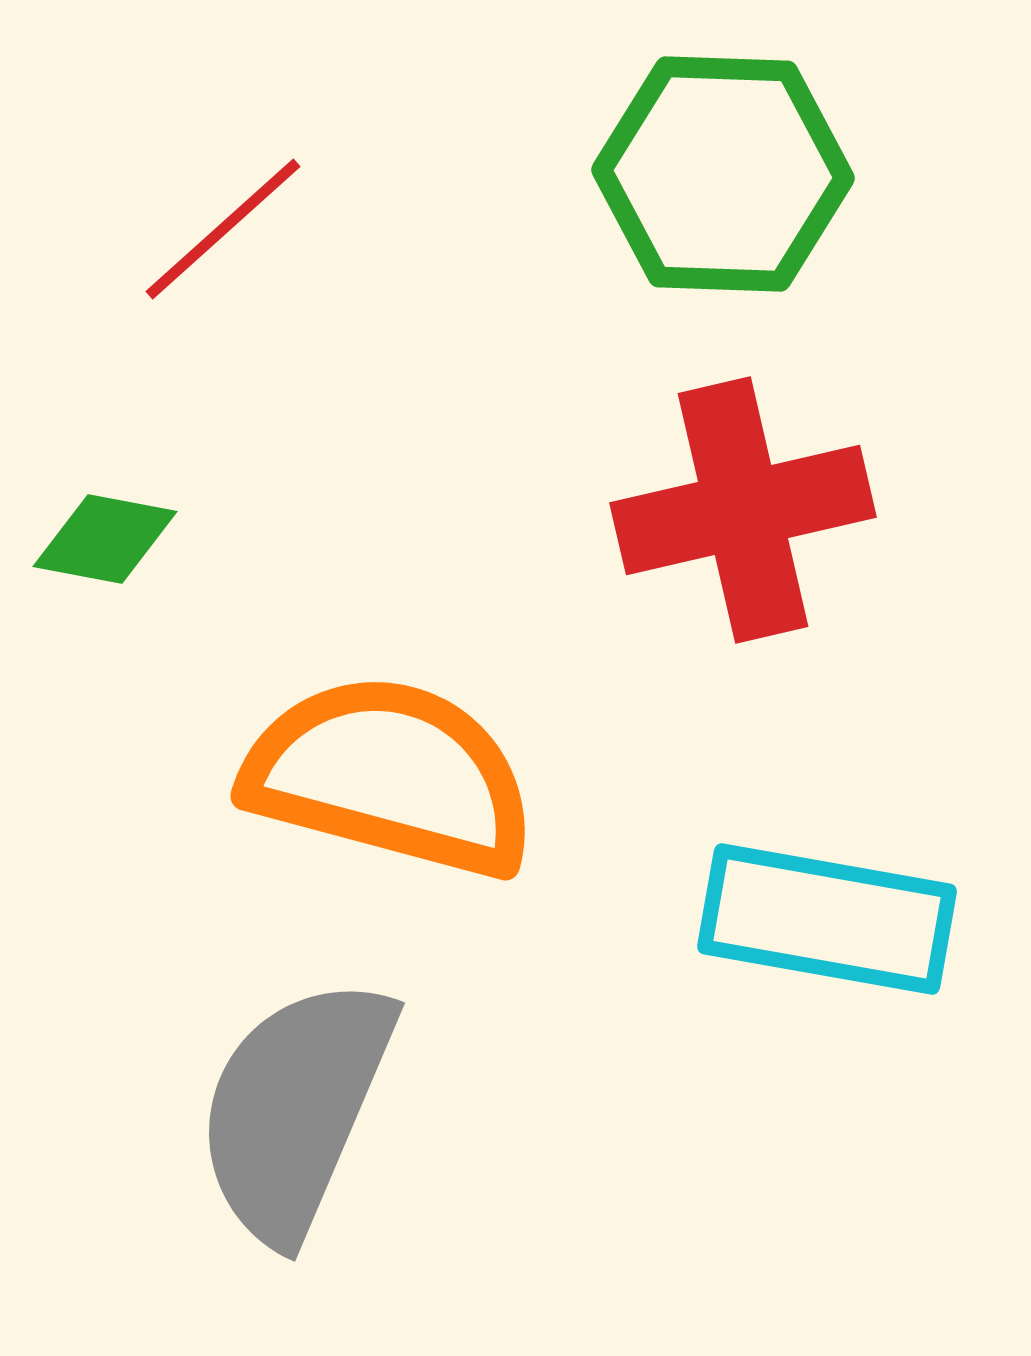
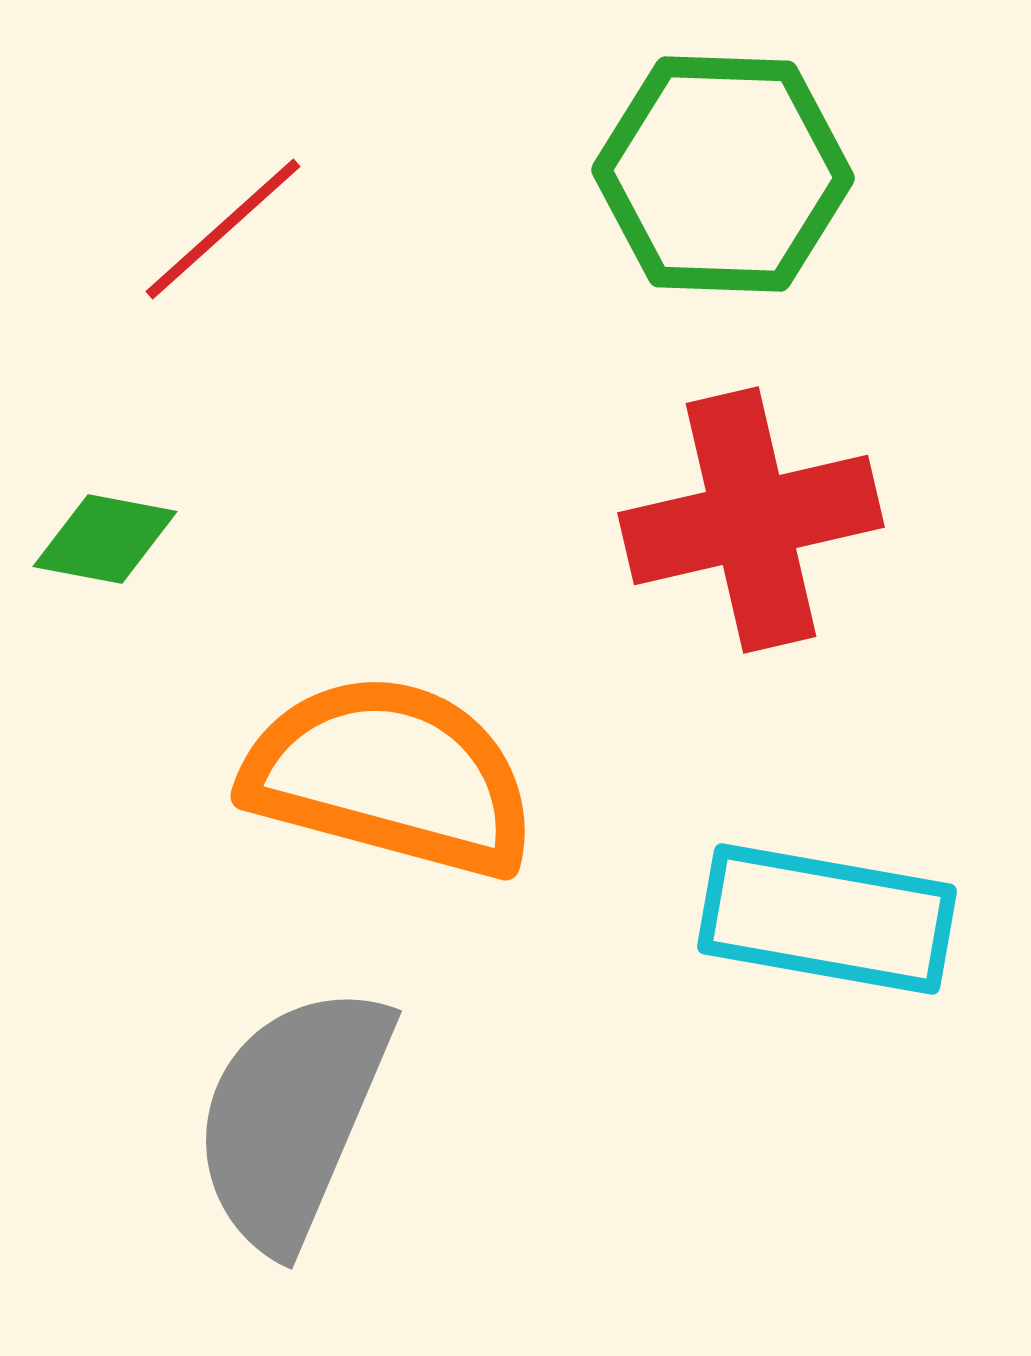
red cross: moved 8 px right, 10 px down
gray semicircle: moved 3 px left, 8 px down
